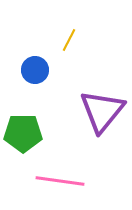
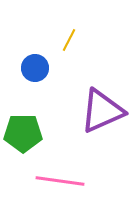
blue circle: moved 2 px up
purple triangle: rotated 27 degrees clockwise
